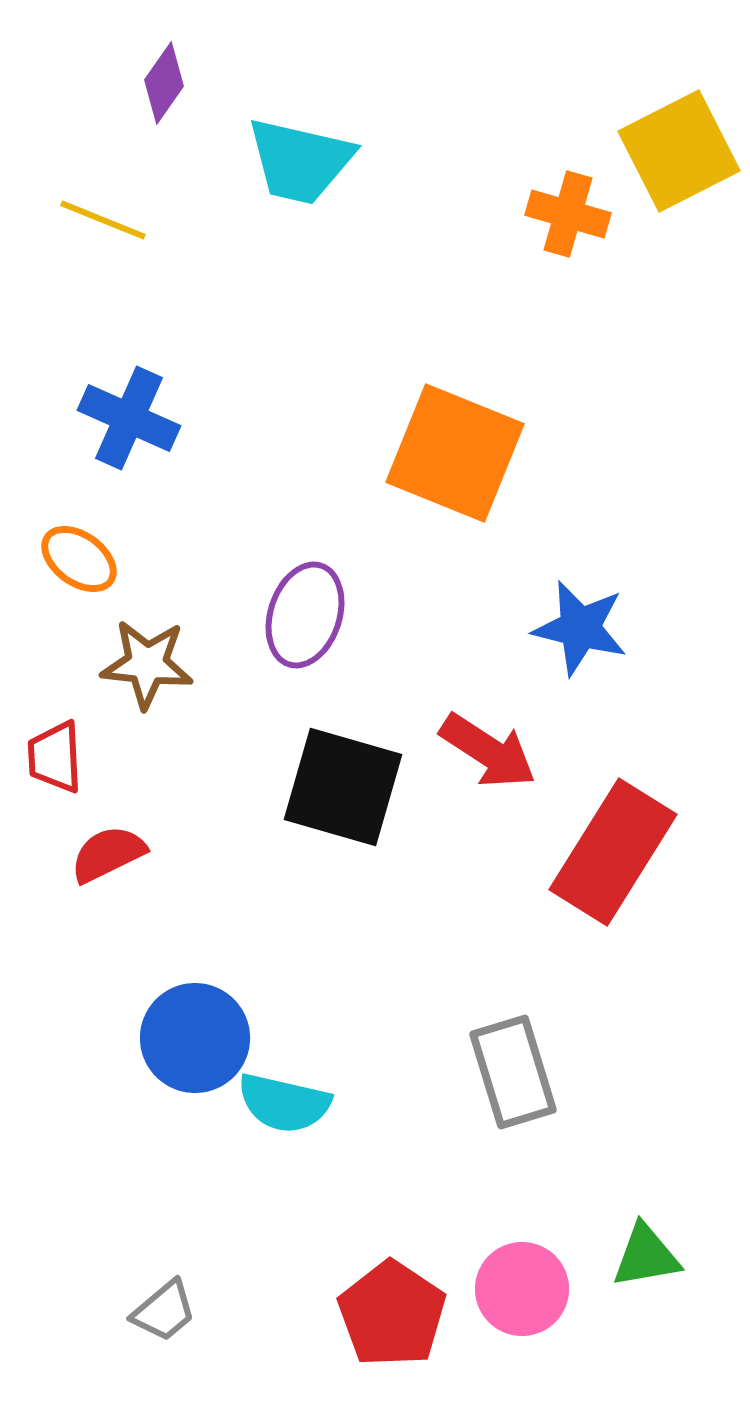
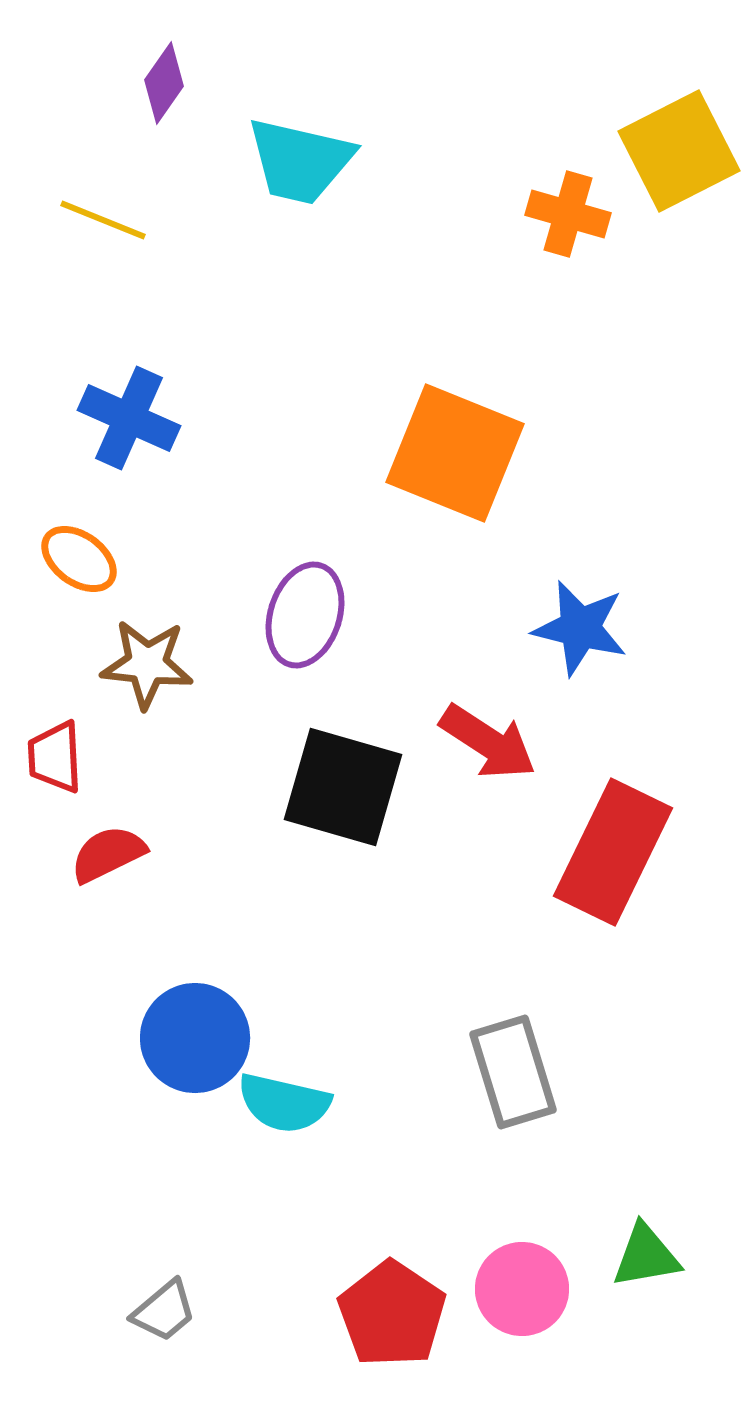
red arrow: moved 9 px up
red rectangle: rotated 6 degrees counterclockwise
